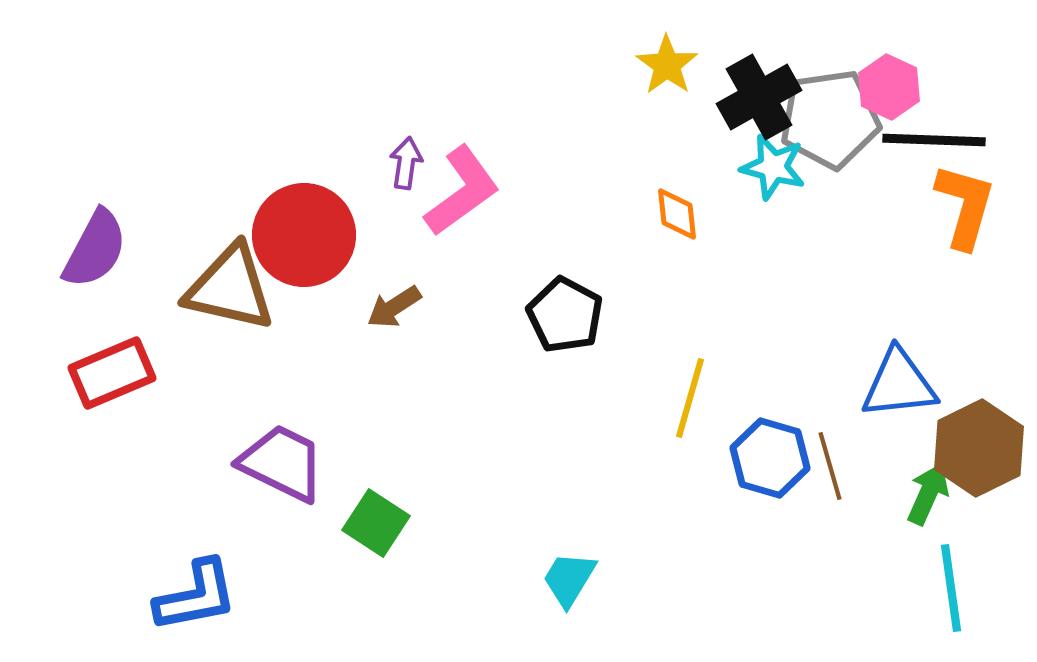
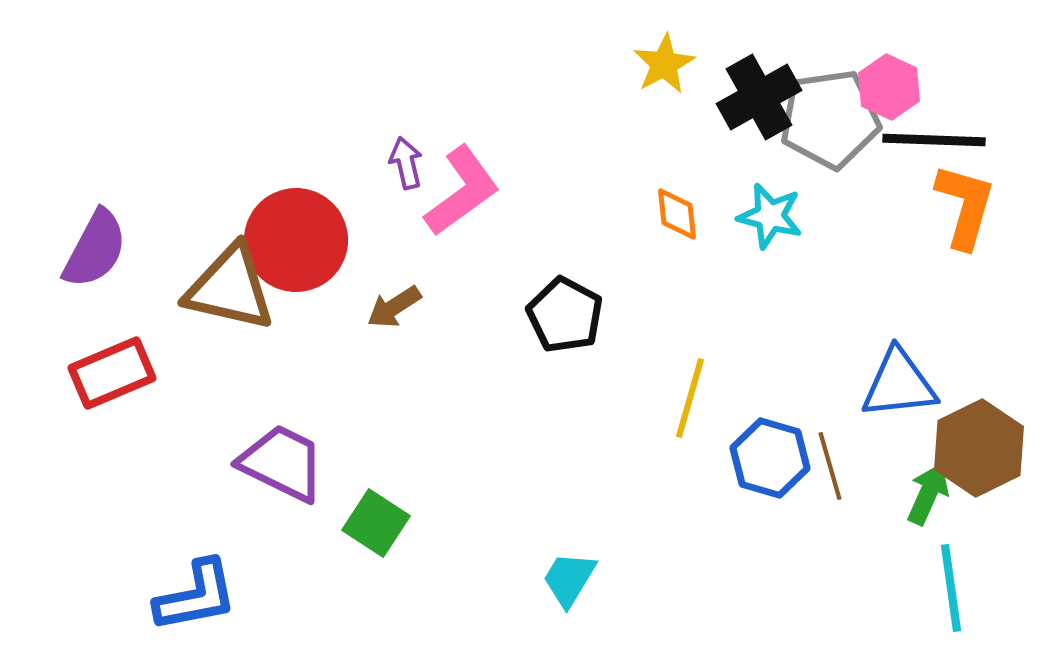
yellow star: moved 3 px left, 1 px up; rotated 8 degrees clockwise
purple arrow: rotated 21 degrees counterclockwise
cyan star: moved 3 px left, 49 px down
red circle: moved 8 px left, 5 px down
